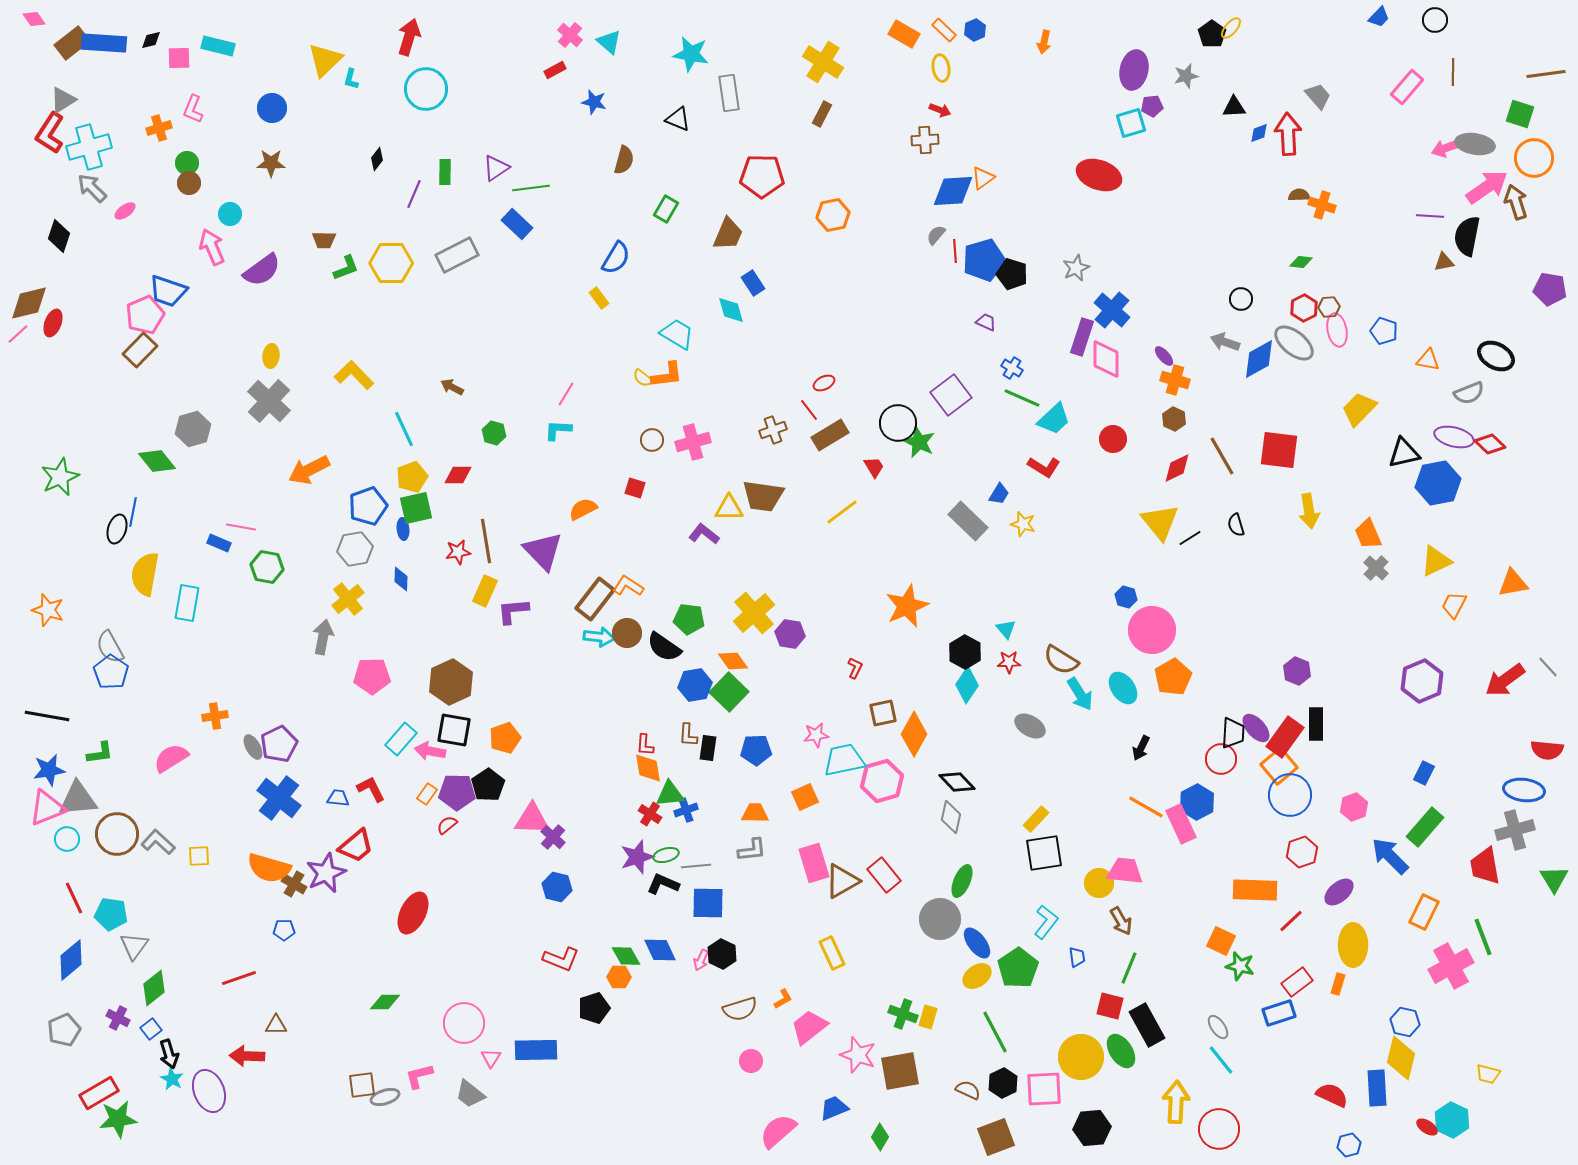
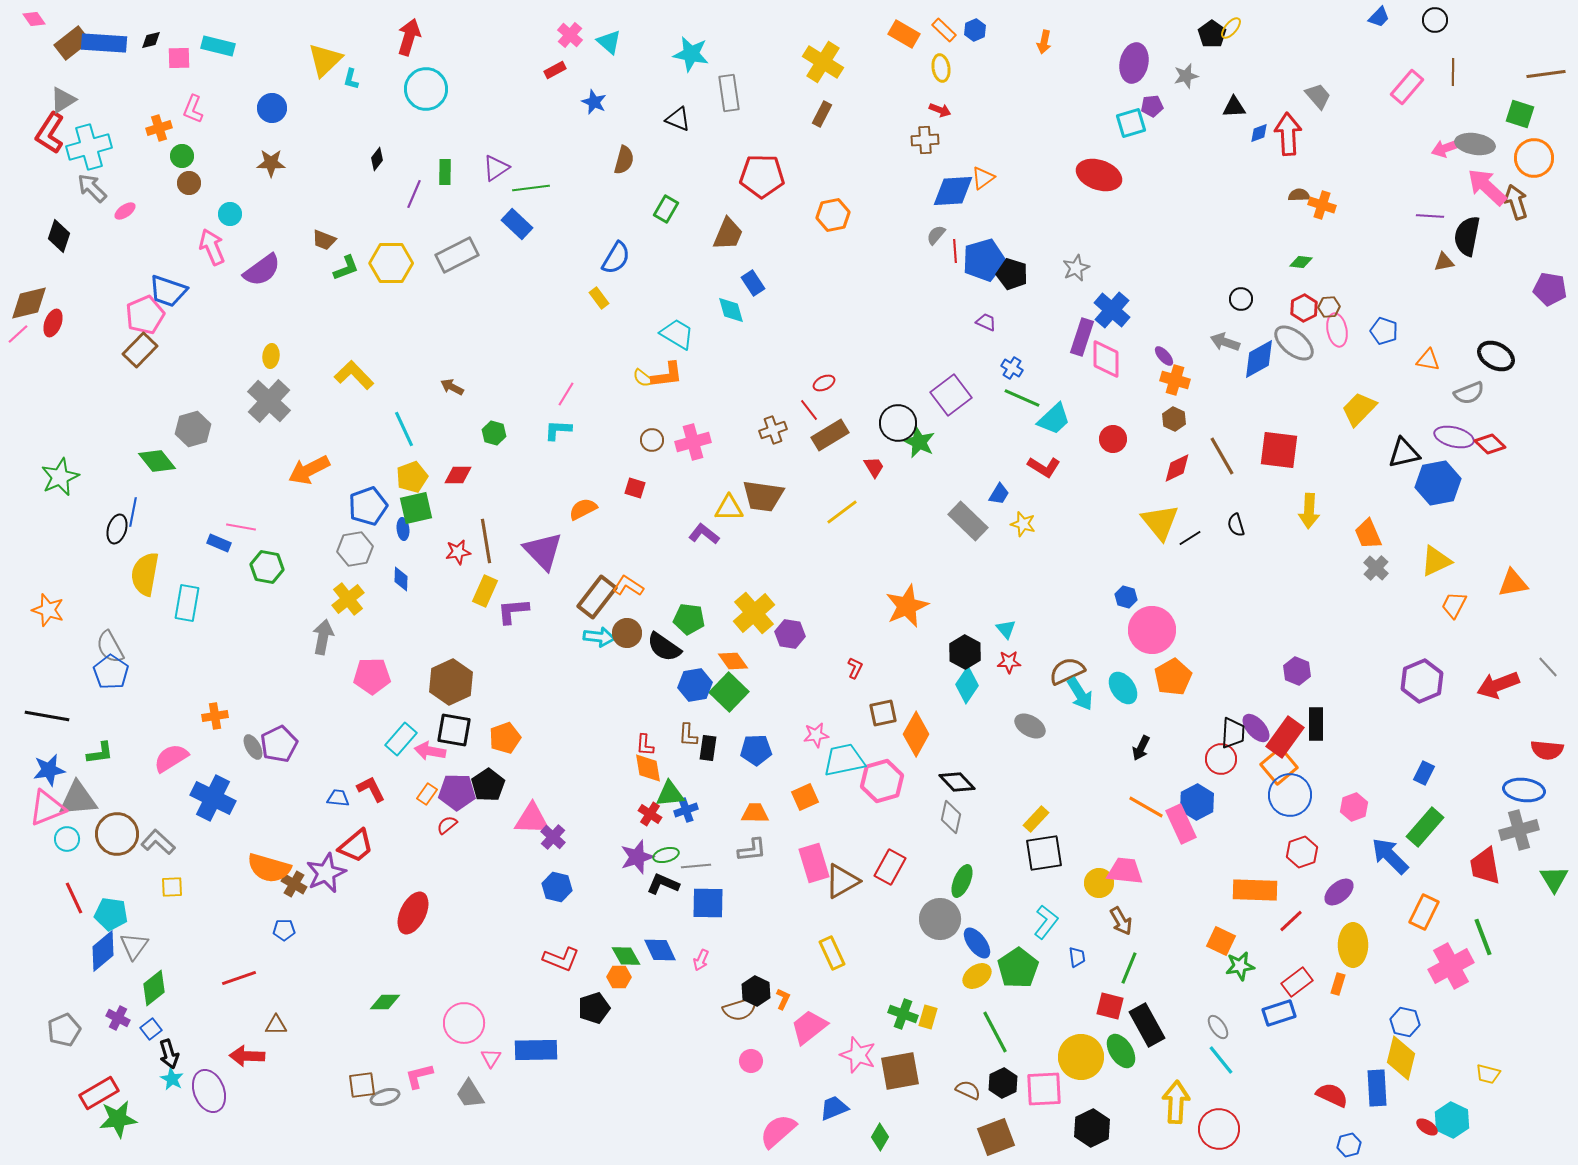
purple ellipse at (1134, 70): moved 7 px up
blue star at (594, 102): rotated 10 degrees clockwise
green circle at (187, 163): moved 5 px left, 7 px up
pink arrow at (1487, 187): rotated 102 degrees counterclockwise
brown trapezoid at (324, 240): rotated 20 degrees clockwise
yellow arrow at (1309, 511): rotated 12 degrees clockwise
brown rectangle at (595, 599): moved 2 px right, 2 px up
brown semicircle at (1061, 660): moved 6 px right, 11 px down; rotated 123 degrees clockwise
red arrow at (1505, 680): moved 7 px left, 5 px down; rotated 15 degrees clockwise
orange diamond at (914, 734): moved 2 px right
blue cross at (279, 798): moved 66 px left; rotated 12 degrees counterclockwise
gray cross at (1515, 830): moved 4 px right
yellow square at (199, 856): moved 27 px left, 31 px down
red rectangle at (884, 875): moved 6 px right, 8 px up; rotated 68 degrees clockwise
black hexagon at (722, 954): moved 34 px right, 37 px down
blue diamond at (71, 960): moved 32 px right, 9 px up
green star at (1240, 966): rotated 24 degrees counterclockwise
orange L-shape at (783, 999): rotated 35 degrees counterclockwise
gray trapezoid at (470, 1094): rotated 20 degrees clockwise
black hexagon at (1092, 1128): rotated 21 degrees counterclockwise
